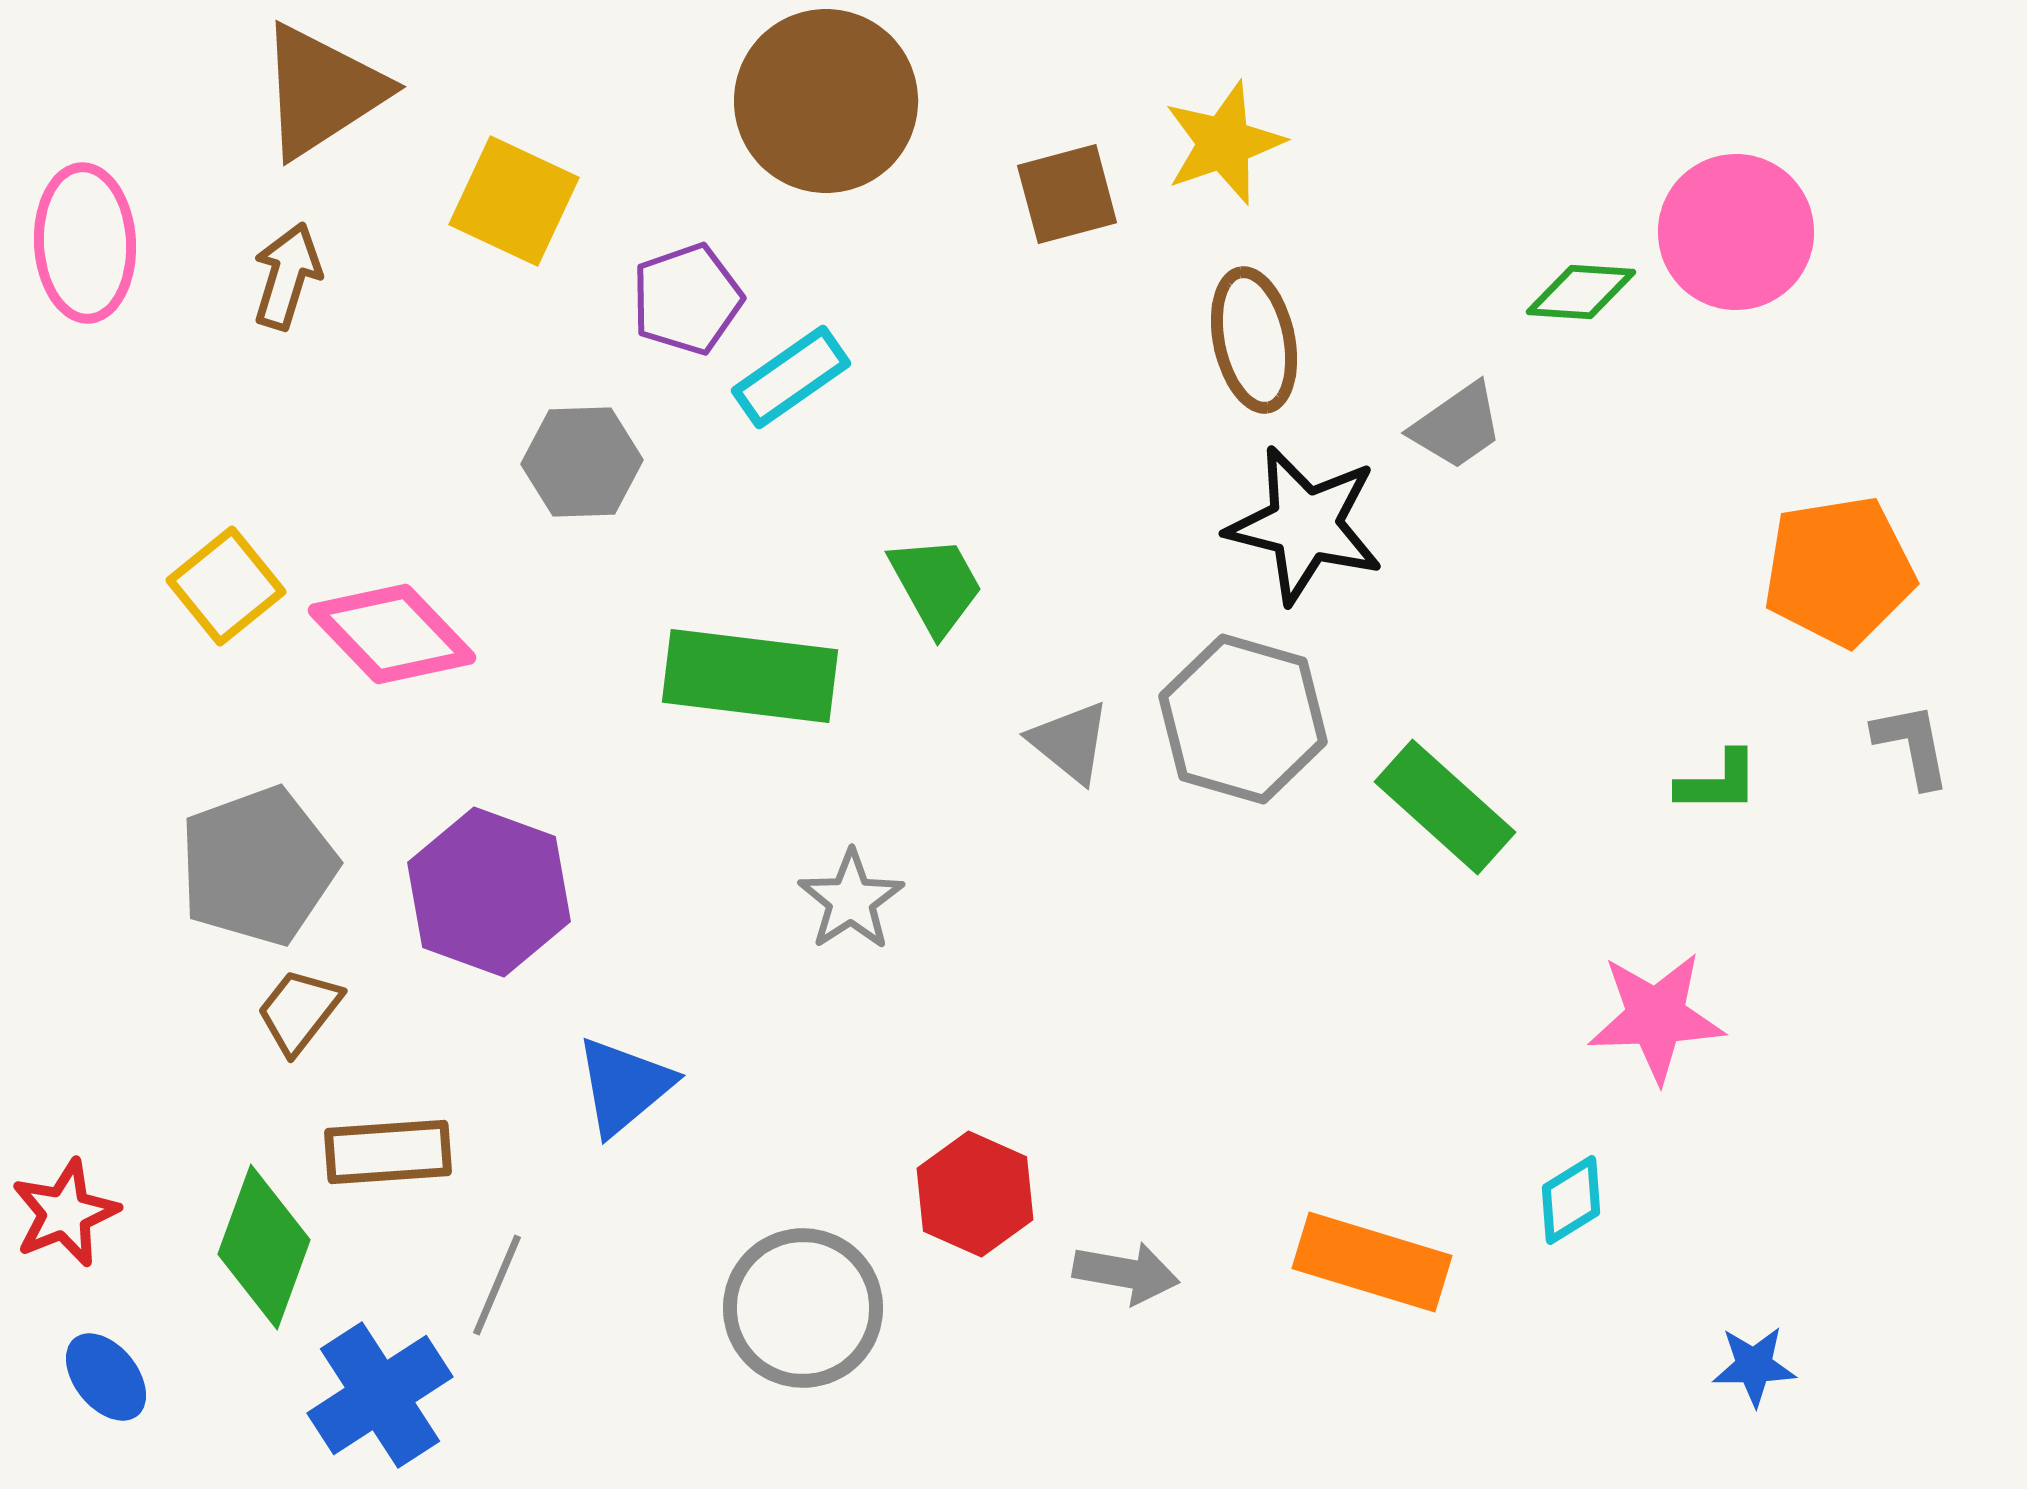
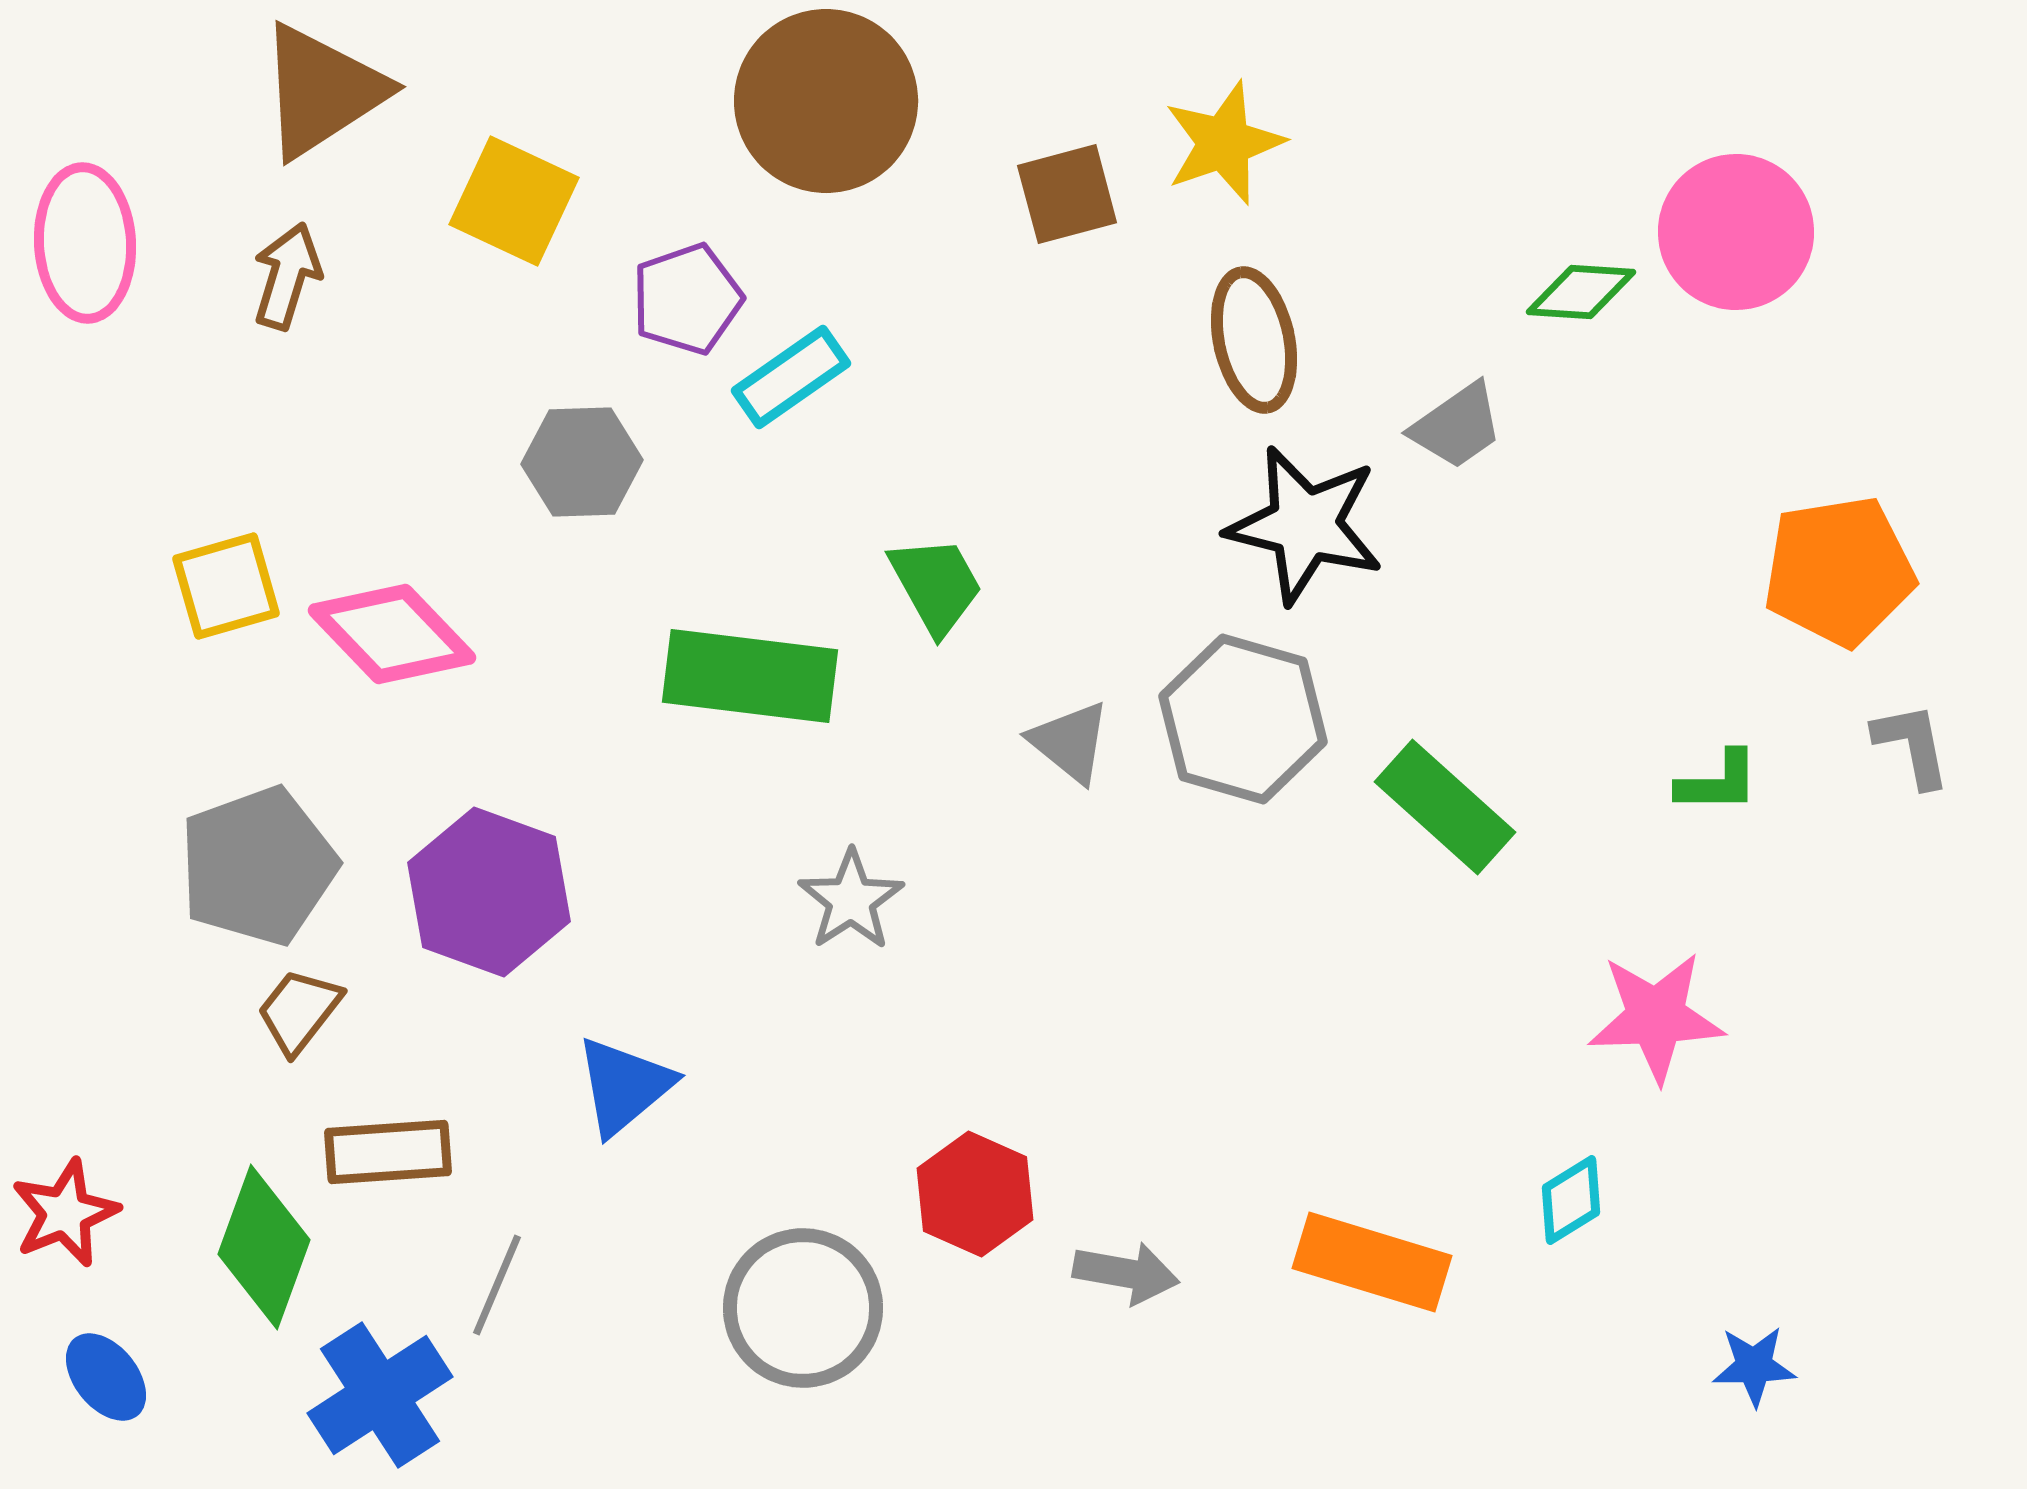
yellow square at (226, 586): rotated 23 degrees clockwise
